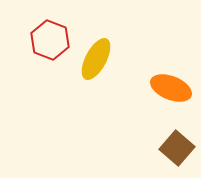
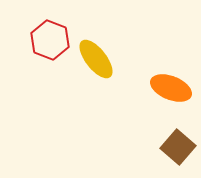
yellow ellipse: rotated 66 degrees counterclockwise
brown square: moved 1 px right, 1 px up
